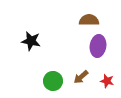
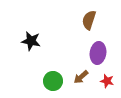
brown semicircle: rotated 72 degrees counterclockwise
purple ellipse: moved 7 px down
